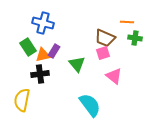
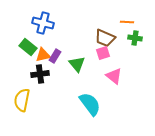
green rectangle: rotated 18 degrees counterclockwise
purple rectangle: moved 1 px right, 5 px down
cyan semicircle: moved 1 px up
